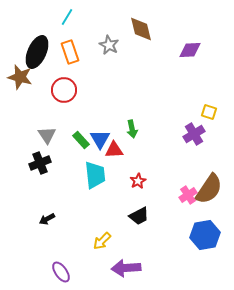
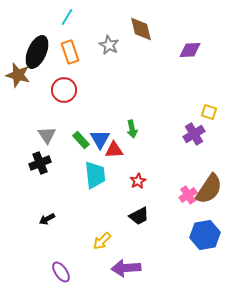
brown star: moved 2 px left, 2 px up
